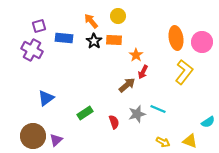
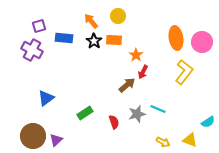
yellow triangle: moved 1 px up
